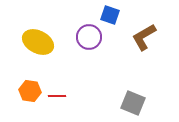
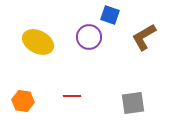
orange hexagon: moved 7 px left, 10 px down
red line: moved 15 px right
gray square: rotated 30 degrees counterclockwise
